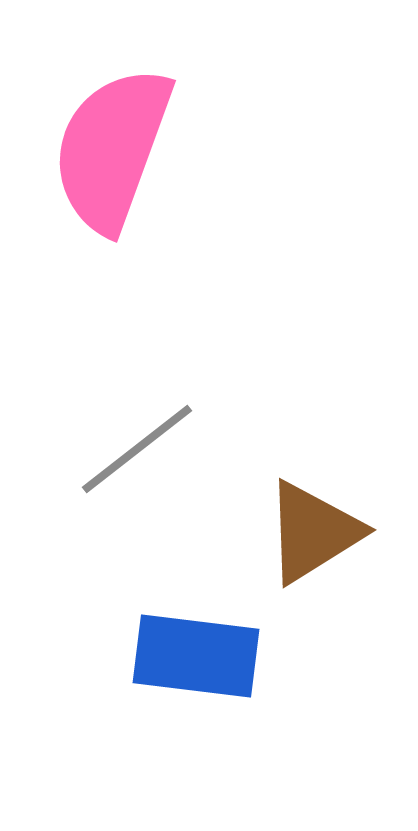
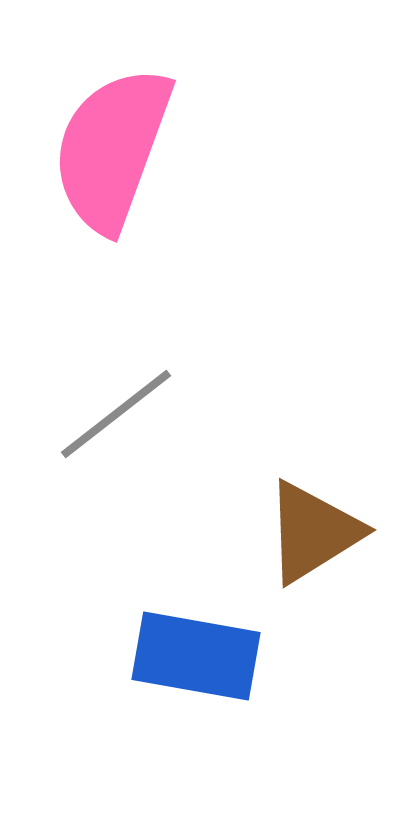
gray line: moved 21 px left, 35 px up
blue rectangle: rotated 3 degrees clockwise
